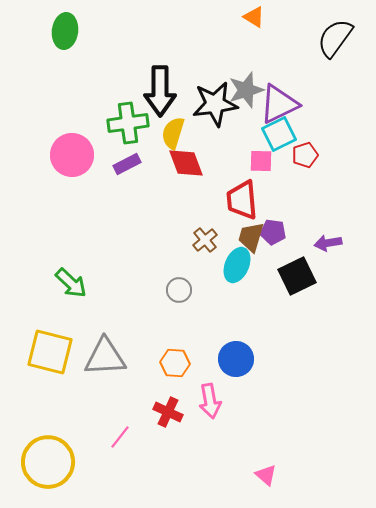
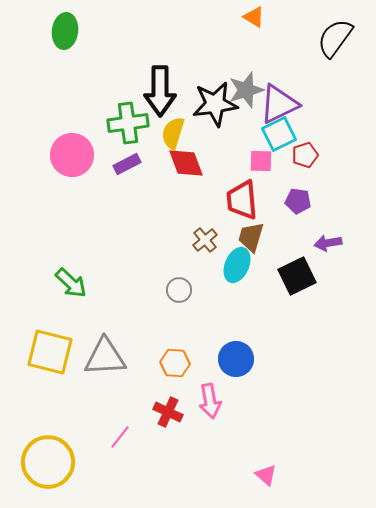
purple pentagon: moved 25 px right, 31 px up
